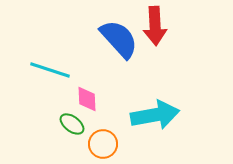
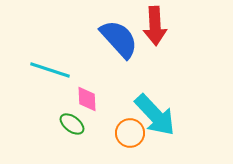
cyan arrow: rotated 57 degrees clockwise
orange circle: moved 27 px right, 11 px up
